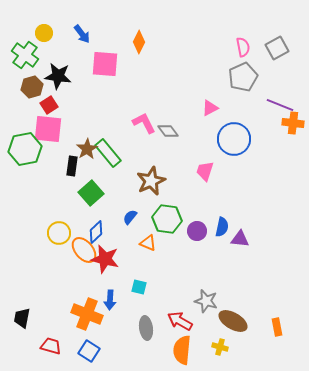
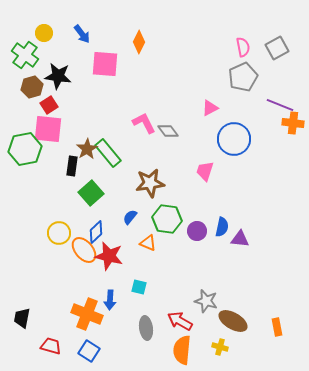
brown star at (151, 181): moved 1 px left, 2 px down; rotated 16 degrees clockwise
red star at (105, 259): moved 4 px right, 3 px up
